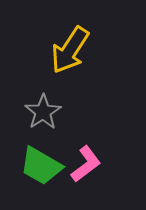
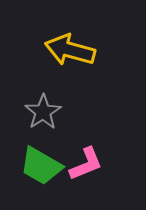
yellow arrow: rotated 72 degrees clockwise
pink L-shape: rotated 15 degrees clockwise
